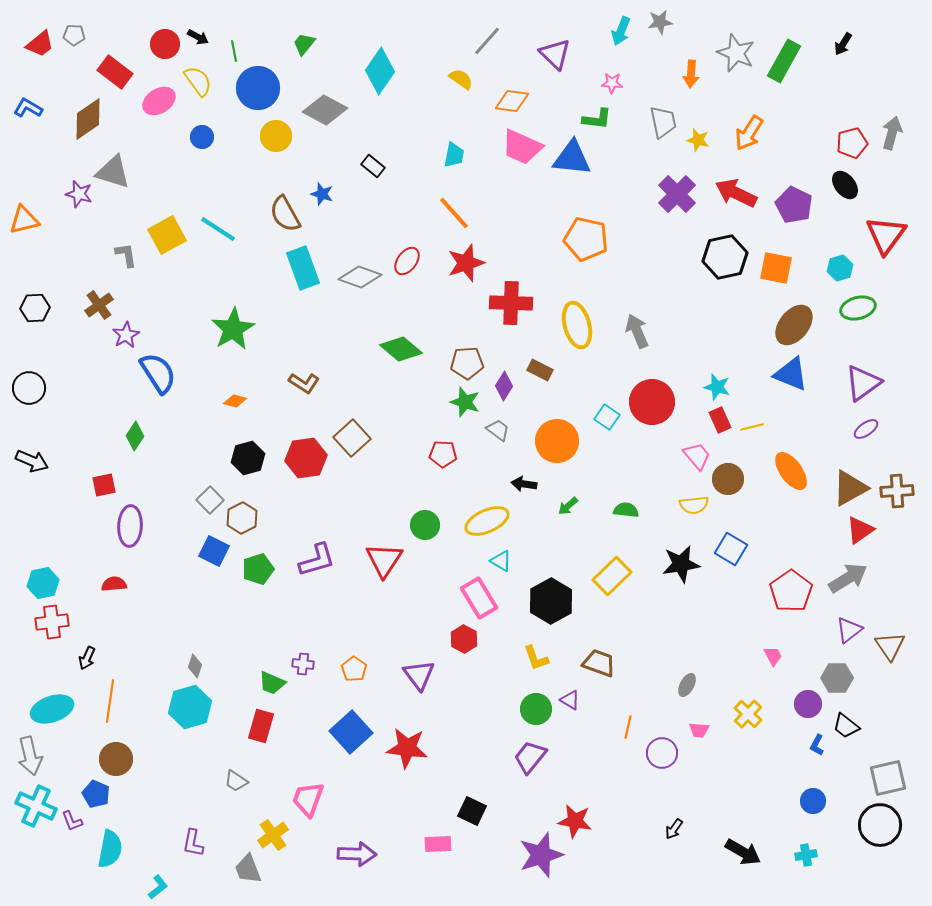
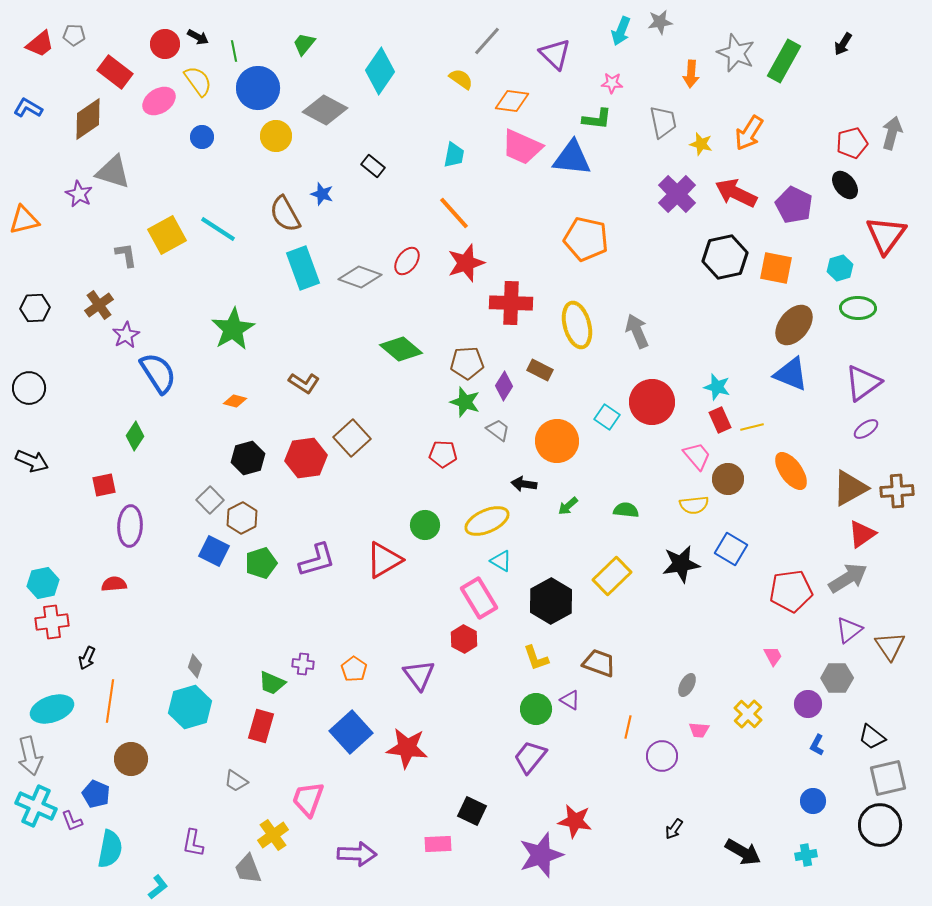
yellow star at (698, 140): moved 3 px right, 4 px down
purple star at (79, 194): rotated 12 degrees clockwise
green ellipse at (858, 308): rotated 16 degrees clockwise
red triangle at (860, 530): moved 2 px right, 4 px down
red triangle at (384, 560): rotated 27 degrees clockwise
green pentagon at (258, 569): moved 3 px right, 6 px up
red pentagon at (791, 591): rotated 27 degrees clockwise
black trapezoid at (846, 726): moved 26 px right, 11 px down
purple circle at (662, 753): moved 3 px down
brown circle at (116, 759): moved 15 px right
